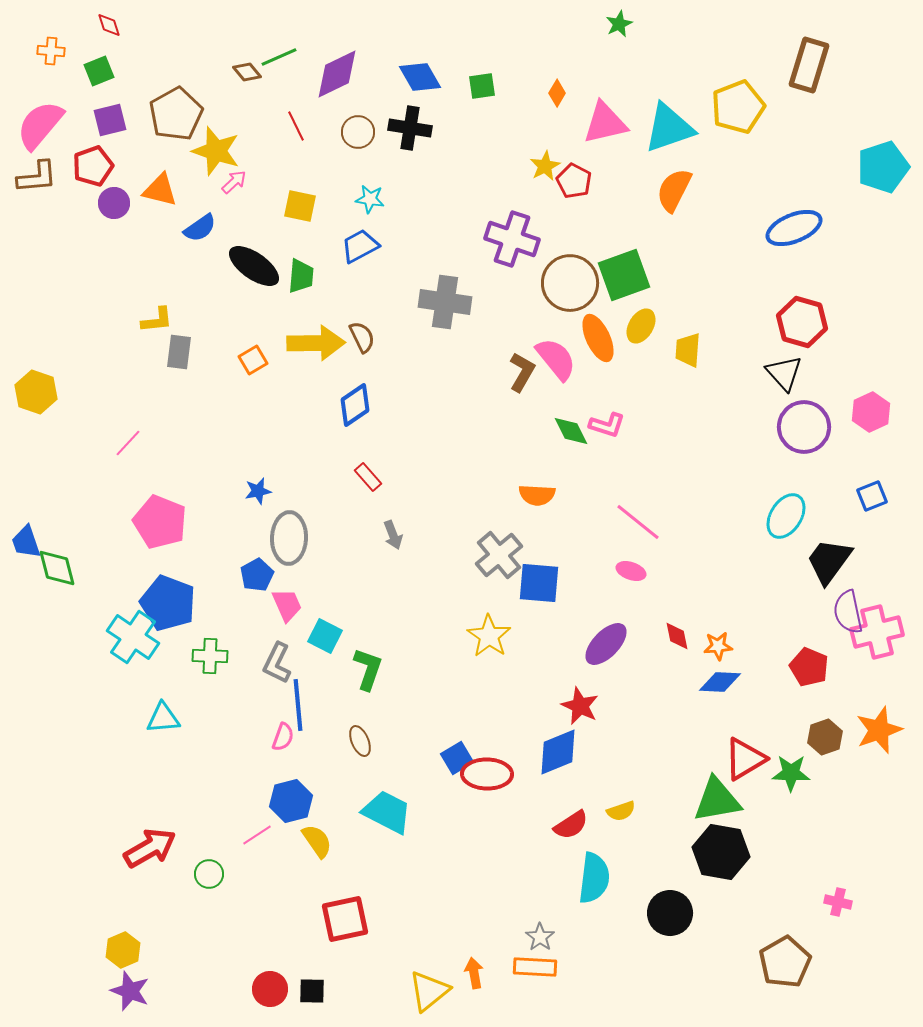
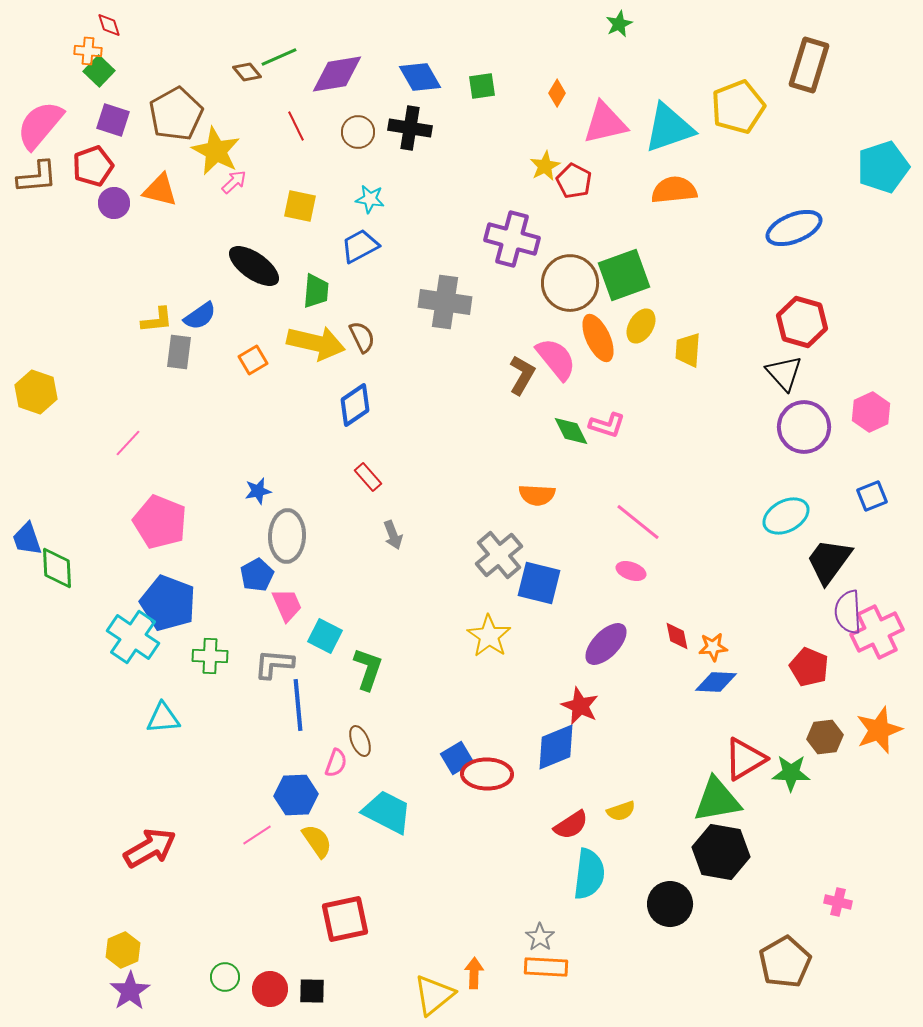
orange cross at (51, 51): moved 37 px right
green square at (99, 71): rotated 24 degrees counterclockwise
purple diamond at (337, 74): rotated 16 degrees clockwise
purple square at (110, 120): moved 3 px right; rotated 32 degrees clockwise
yellow star at (216, 151): rotated 9 degrees clockwise
orange semicircle at (674, 190): rotated 57 degrees clockwise
blue semicircle at (200, 228): moved 88 px down
purple cross at (512, 239): rotated 4 degrees counterclockwise
green trapezoid at (301, 276): moved 15 px right, 15 px down
yellow arrow at (316, 343): rotated 14 degrees clockwise
brown L-shape at (522, 372): moved 3 px down
cyan ellipse at (786, 516): rotated 30 degrees clockwise
gray ellipse at (289, 538): moved 2 px left, 2 px up
blue trapezoid at (26, 542): moved 1 px right, 3 px up
green diamond at (57, 568): rotated 12 degrees clockwise
blue square at (539, 583): rotated 9 degrees clockwise
purple semicircle at (848, 612): rotated 9 degrees clockwise
pink cross at (877, 632): rotated 12 degrees counterclockwise
orange star at (718, 646): moved 5 px left, 1 px down
gray L-shape at (277, 663): moved 3 px left, 1 px down; rotated 69 degrees clockwise
blue diamond at (720, 682): moved 4 px left
pink semicircle at (283, 737): moved 53 px right, 26 px down
brown hexagon at (825, 737): rotated 12 degrees clockwise
blue diamond at (558, 752): moved 2 px left, 5 px up
blue hexagon at (291, 801): moved 5 px right, 6 px up; rotated 12 degrees clockwise
green circle at (209, 874): moved 16 px right, 103 px down
cyan semicircle at (594, 878): moved 5 px left, 4 px up
black circle at (670, 913): moved 9 px up
orange rectangle at (535, 967): moved 11 px right
orange arrow at (474, 973): rotated 12 degrees clockwise
purple star at (130, 991): rotated 18 degrees clockwise
yellow triangle at (429, 991): moved 5 px right, 4 px down
